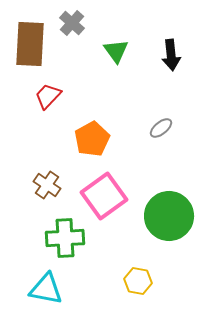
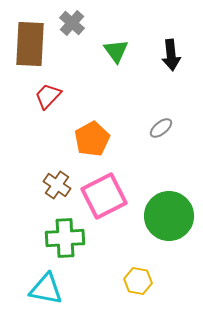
brown cross: moved 10 px right
pink square: rotated 9 degrees clockwise
